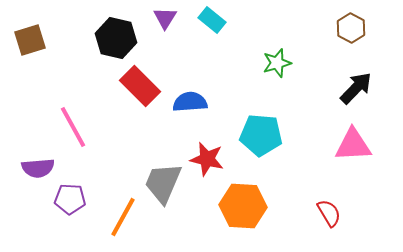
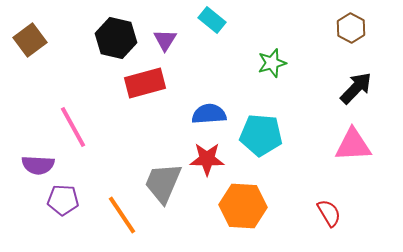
purple triangle: moved 22 px down
brown square: rotated 20 degrees counterclockwise
green star: moved 5 px left
red rectangle: moved 5 px right, 3 px up; rotated 60 degrees counterclockwise
blue semicircle: moved 19 px right, 12 px down
red star: rotated 12 degrees counterclockwise
purple semicircle: moved 3 px up; rotated 8 degrees clockwise
purple pentagon: moved 7 px left, 1 px down
orange line: moved 1 px left, 2 px up; rotated 63 degrees counterclockwise
